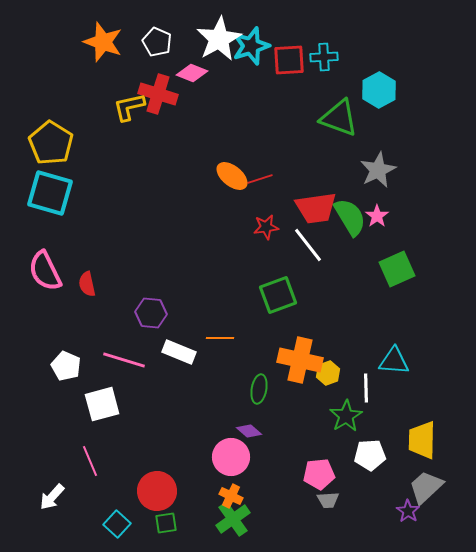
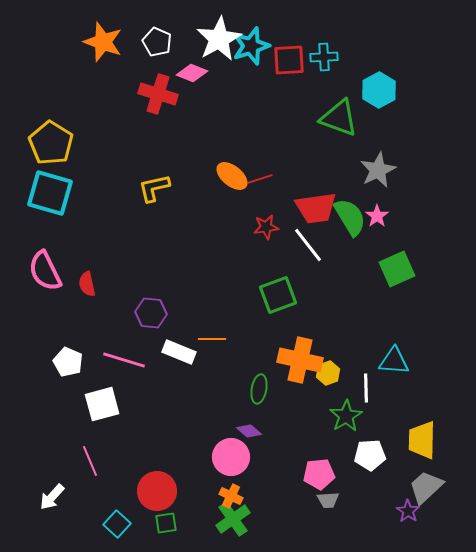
yellow L-shape at (129, 107): moved 25 px right, 81 px down
orange line at (220, 338): moved 8 px left, 1 px down
white pentagon at (66, 366): moved 2 px right, 4 px up
